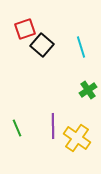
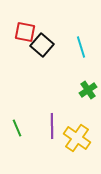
red square: moved 3 px down; rotated 30 degrees clockwise
purple line: moved 1 px left
